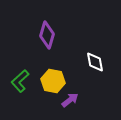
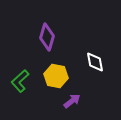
purple diamond: moved 2 px down
yellow hexagon: moved 3 px right, 5 px up
purple arrow: moved 2 px right, 1 px down
